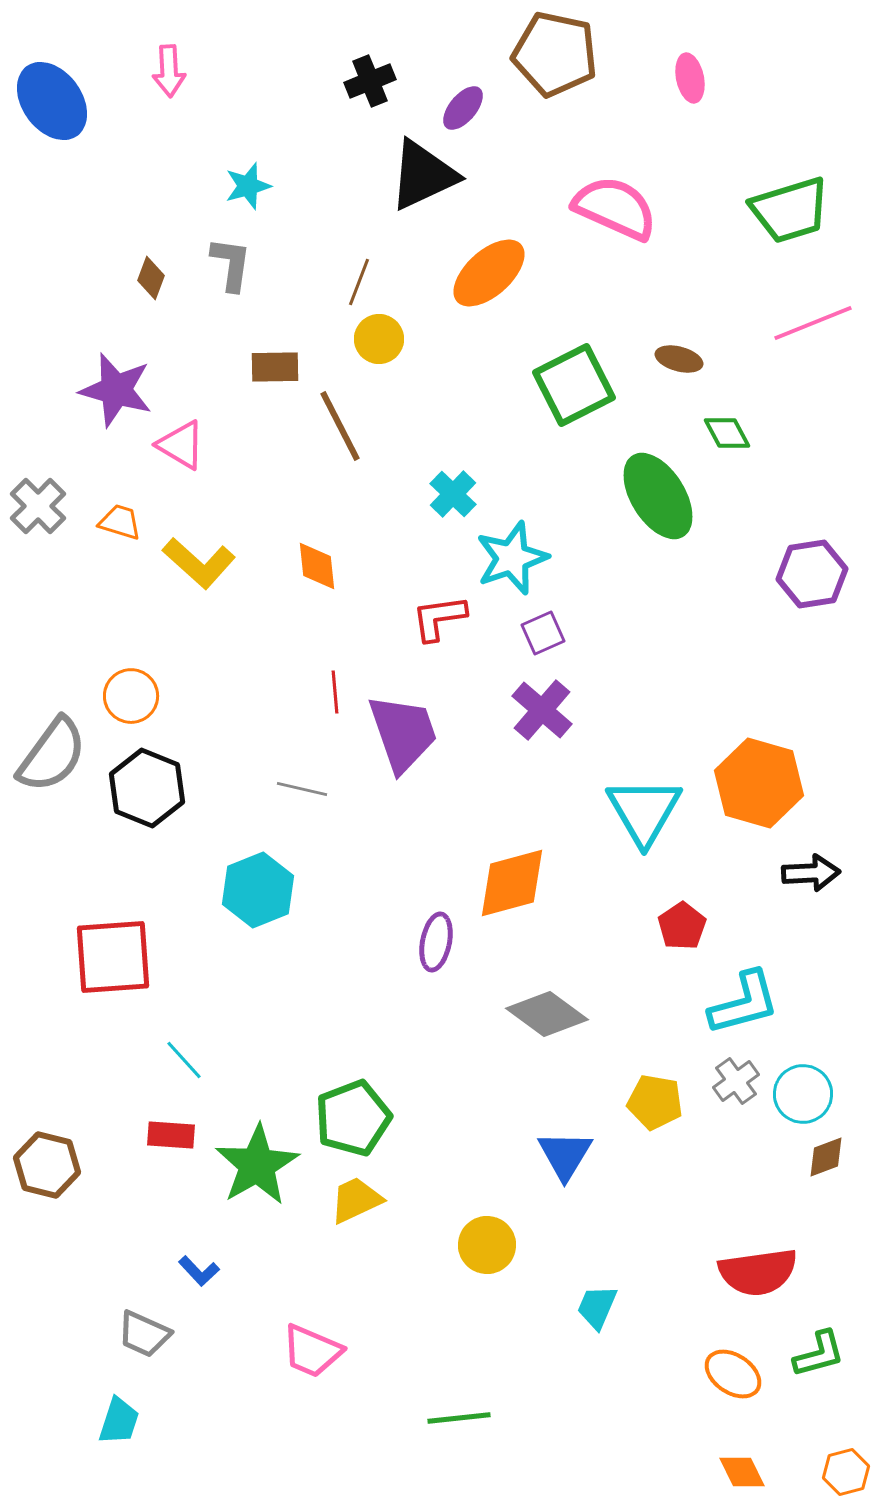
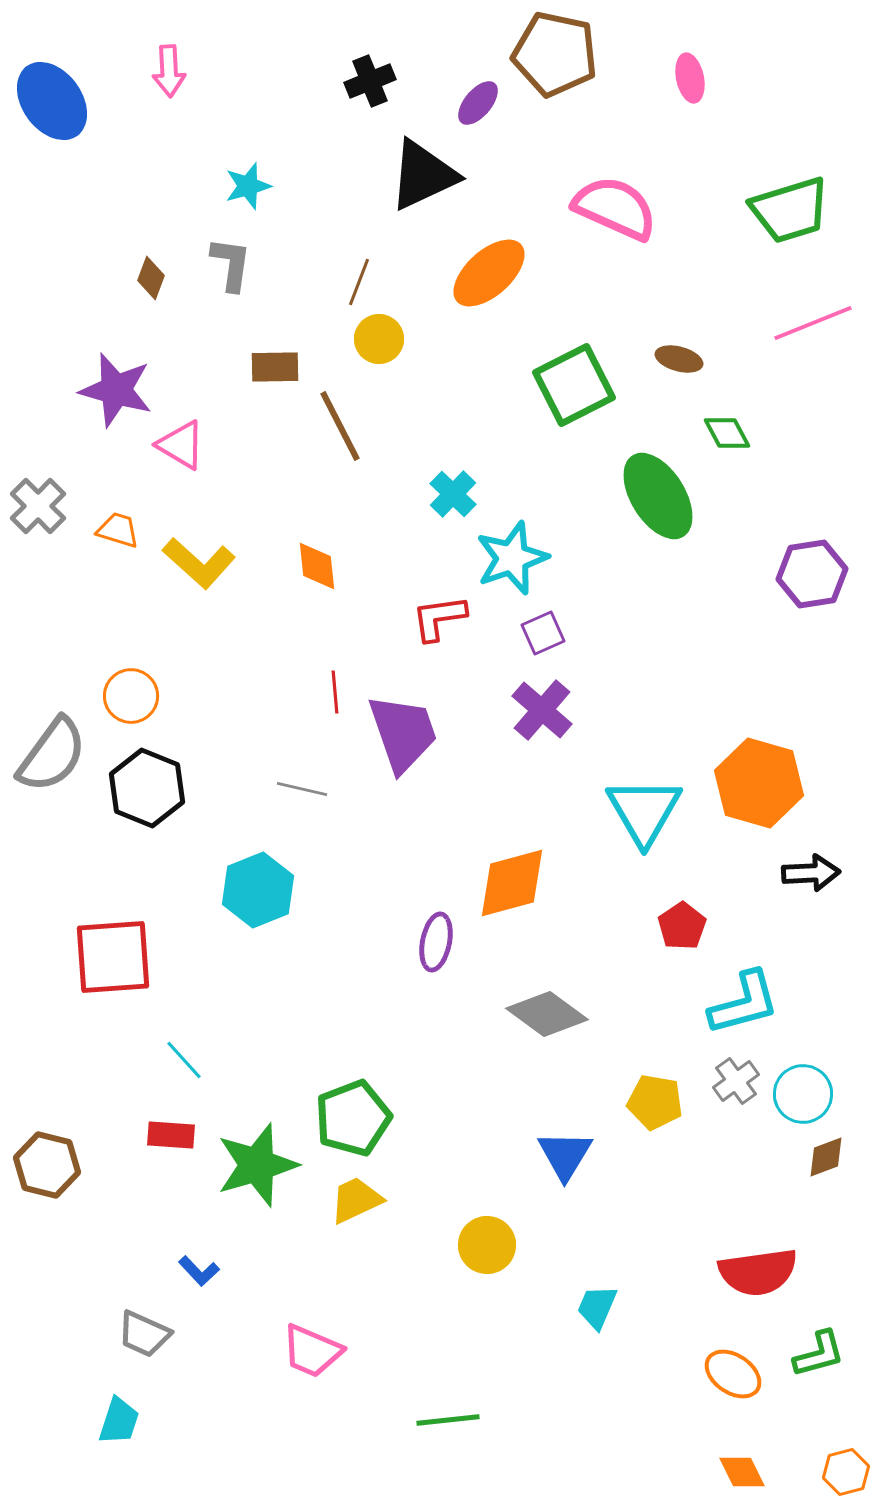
purple ellipse at (463, 108): moved 15 px right, 5 px up
orange trapezoid at (120, 522): moved 2 px left, 8 px down
green star at (257, 1165): rotated 14 degrees clockwise
green line at (459, 1418): moved 11 px left, 2 px down
